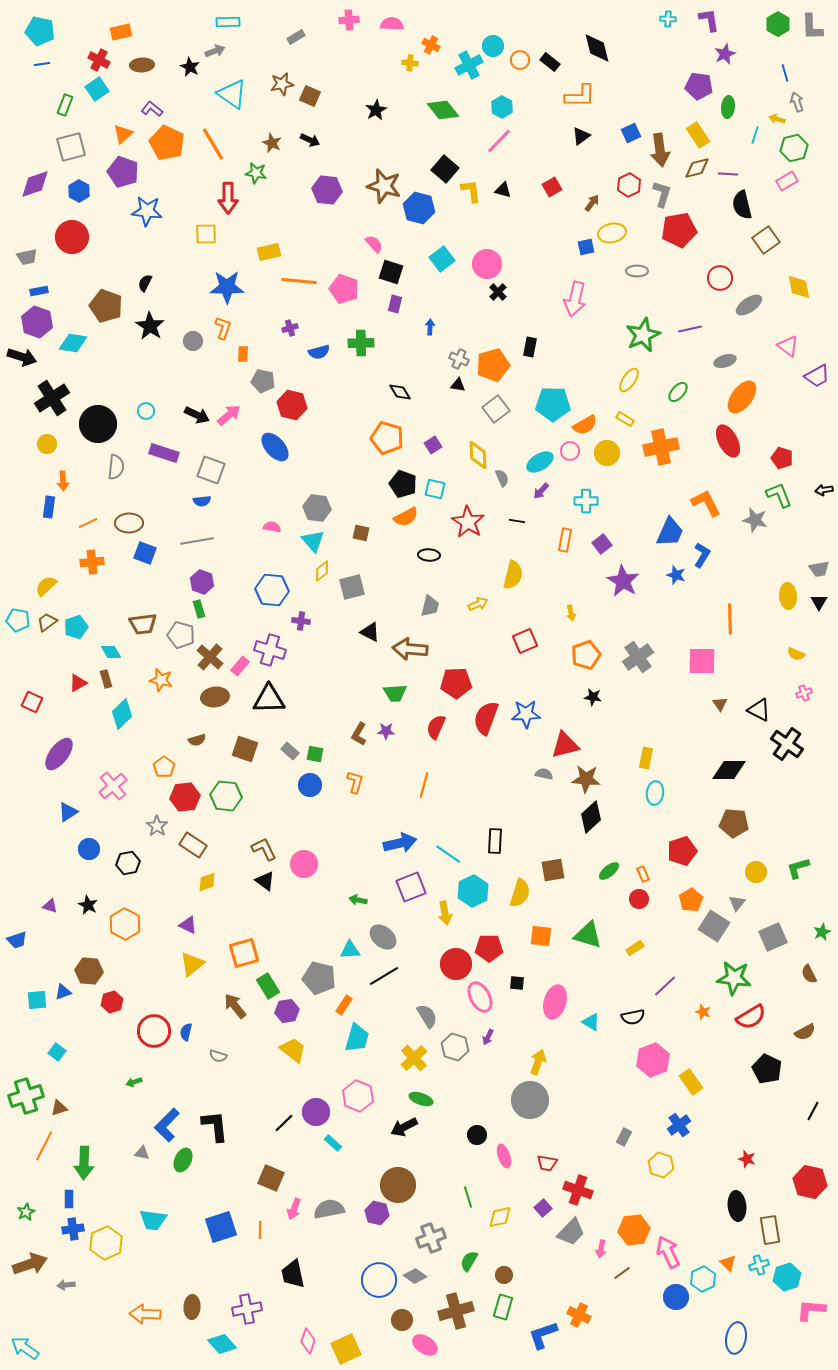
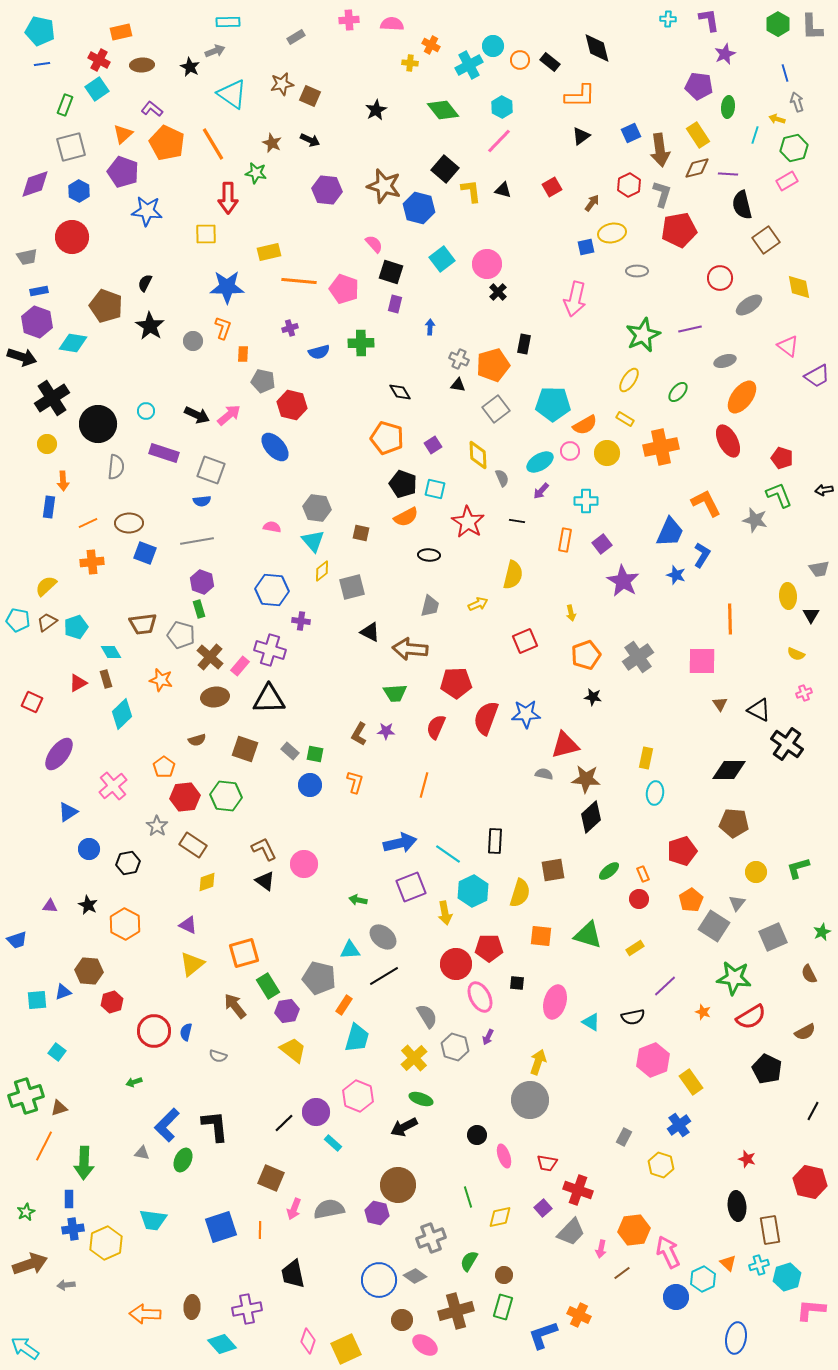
black rectangle at (530, 347): moved 6 px left, 3 px up
black triangle at (819, 602): moved 8 px left, 13 px down
purple triangle at (50, 906): rotated 14 degrees counterclockwise
